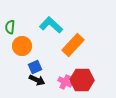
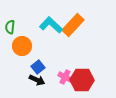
orange rectangle: moved 20 px up
blue square: moved 3 px right; rotated 16 degrees counterclockwise
pink cross: moved 5 px up
